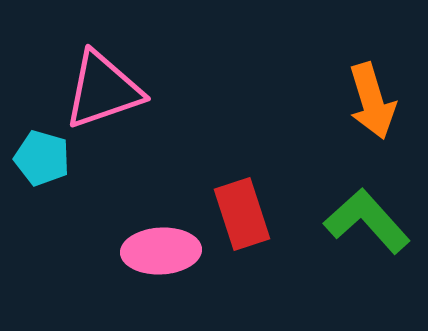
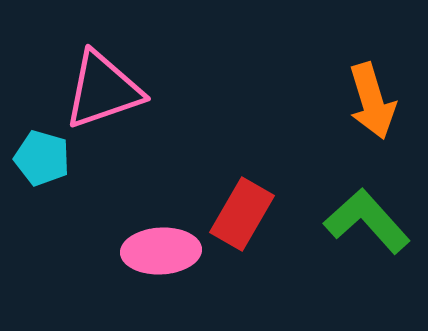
red rectangle: rotated 48 degrees clockwise
